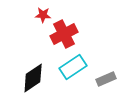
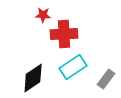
red cross: rotated 24 degrees clockwise
gray rectangle: rotated 30 degrees counterclockwise
